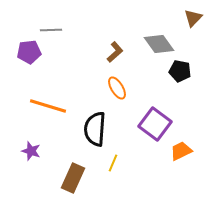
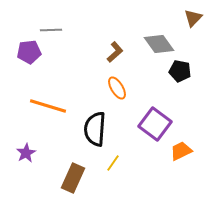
purple star: moved 5 px left, 2 px down; rotated 24 degrees clockwise
yellow line: rotated 12 degrees clockwise
